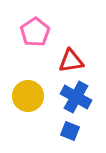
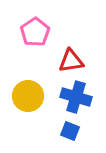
blue cross: rotated 12 degrees counterclockwise
